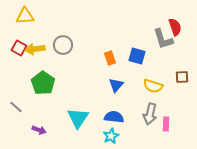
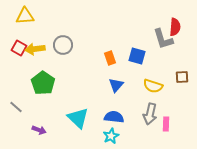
red semicircle: rotated 24 degrees clockwise
cyan triangle: rotated 20 degrees counterclockwise
